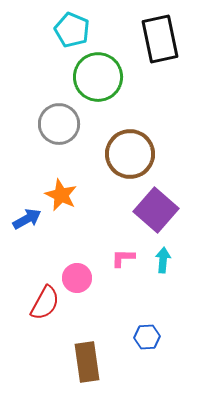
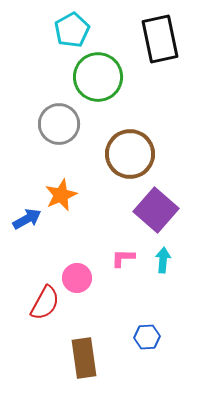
cyan pentagon: rotated 20 degrees clockwise
orange star: rotated 24 degrees clockwise
brown rectangle: moved 3 px left, 4 px up
